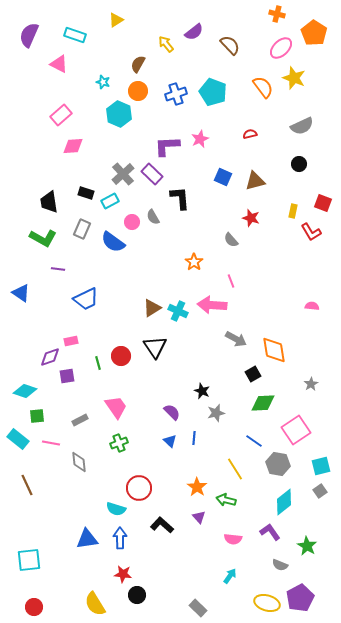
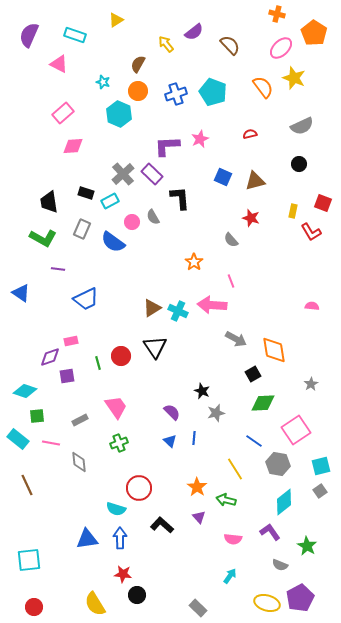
pink rectangle at (61, 115): moved 2 px right, 2 px up
